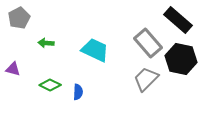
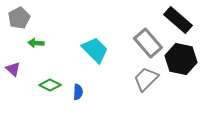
green arrow: moved 10 px left
cyan trapezoid: rotated 20 degrees clockwise
purple triangle: rotated 28 degrees clockwise
